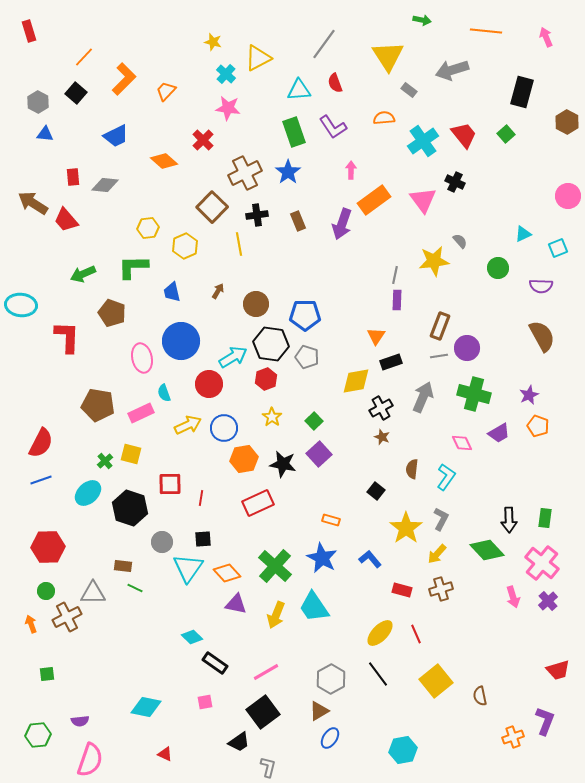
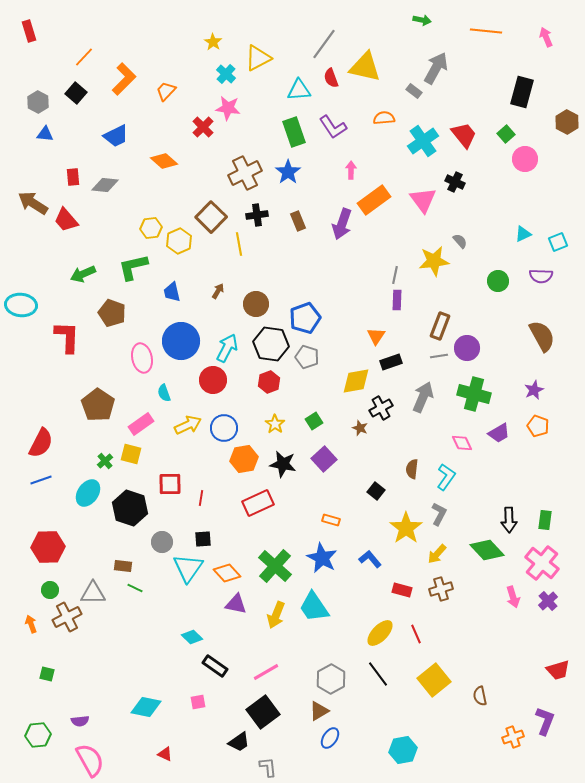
yellow star at (213, 42): rotated 18 degrees clockwise
yellow triangle at (388, 56): moved 23 px left, 11 px down; rotated 44 degrees counterclockwise
gray arrow at (452, 70): moved 16 px left, 2 px up; rotated 136 degrees clockwise
red semicircle at (335, 83): moved 4 px left, 5 px up
gray rectangle at (409, 90): moved 5 px right, 1 px down
red cross at (203, 140): moved 13 px up
pink circle at (568, 196): moved 43 px left, 37 px up
brown square at (212, 207): moved 1 px left, 10 px down
yellow hexagon at (148, 228): moved 3 px right
yellow hexagon at (185, 246): moved 6 px left, 5 px up
cyan square at (558, 248): moved 6 px up
green L-shape at (133, 267): rotated 12 degrees counterclockwise
green circle at (498, 268): moved 13 px down
purple semicircle at (541, 286): moved 10 px up
blue pentagon at (305, 315): moved 3 px down; rotated 20 degrees counterclockwise
cyan arrow at (233, 357): moved 6 px left, 9 px up; rotated 32 degrees counterclockwise
red hexagon at (266, 379): moved 3 px right, 3 px down
red circle at (209, 384): moved 4 px right, 4 px up
purple star at (529, 395): moved 5 px right, 5 px up
brown pentagon at (98, 405): rotated 24 degrees clockwise
pink rectangle at (141, 413): moved 11 px down; rotated 10 degrees counterclockwise
yellow star at (272, 417): moved 3 px right, 7 px down
green square at (314, 421): rotated 12 degrees clockwise
brown star at (382, 437): moved 22 px left, 9 px up
purple square at (319, 454): moved 5 px right, 5 px down
cyan ellipse at (88, 493): rotated 12 degrees counterclockwise
green rectangle at (545, 518): moved 2 px down
gray L-shape at (441, 519): moved 2 px left, 5 px up
green circle at (46, 591): moved 4 px right, 1 px up
black rectangle at (215, 663): moved 3 px down
green square at (47, 674): rotated 21 degrees clockwise
yellow square at (436, 681): moved 2 px left, 1 px up
pink square at (205, 702): moved 7 px left
pink semicircle at (90, 760): rotated 48 degrees counterclockwise
gray L-shape at (268, 767): rotated 20 degrees counterclockwise
